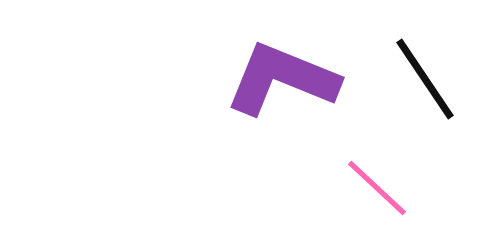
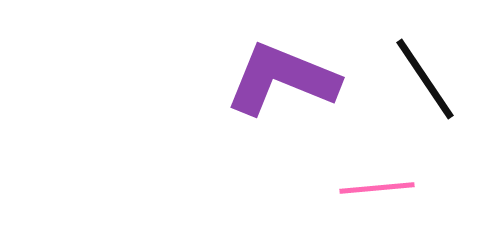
pink line: rotated 48 degrees counterclockwise
